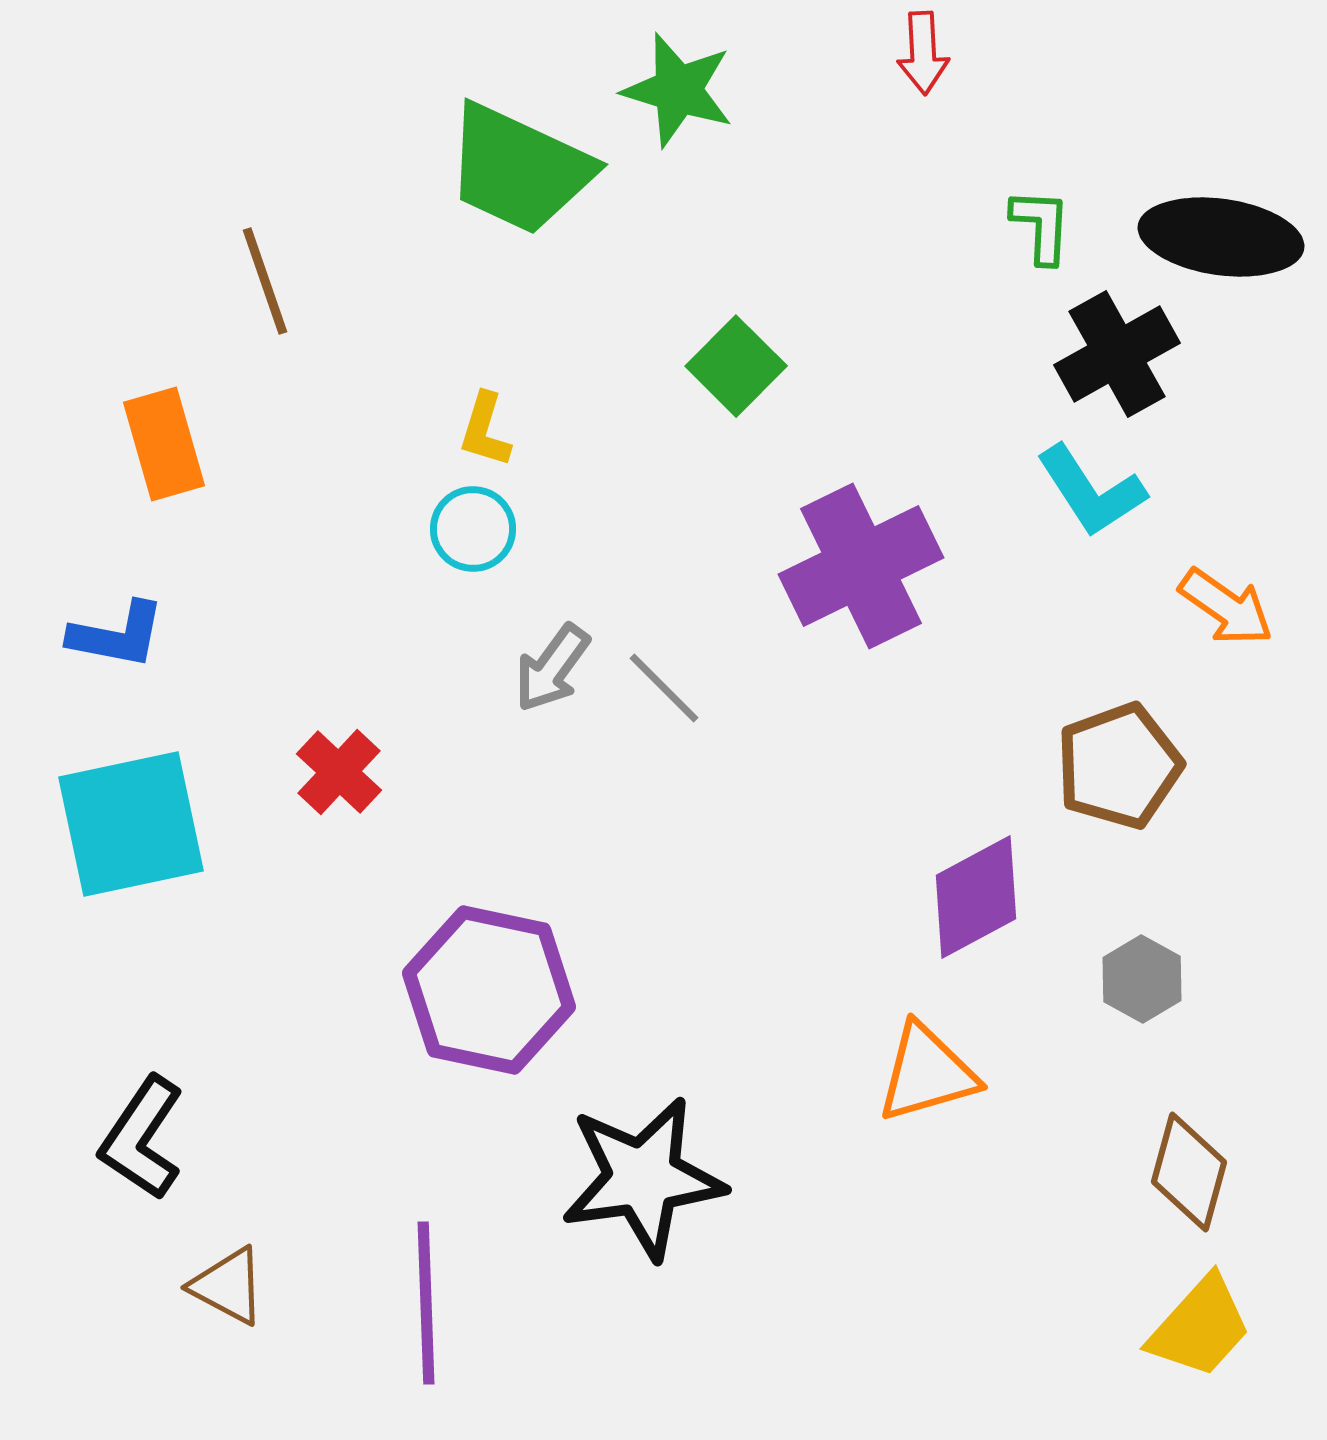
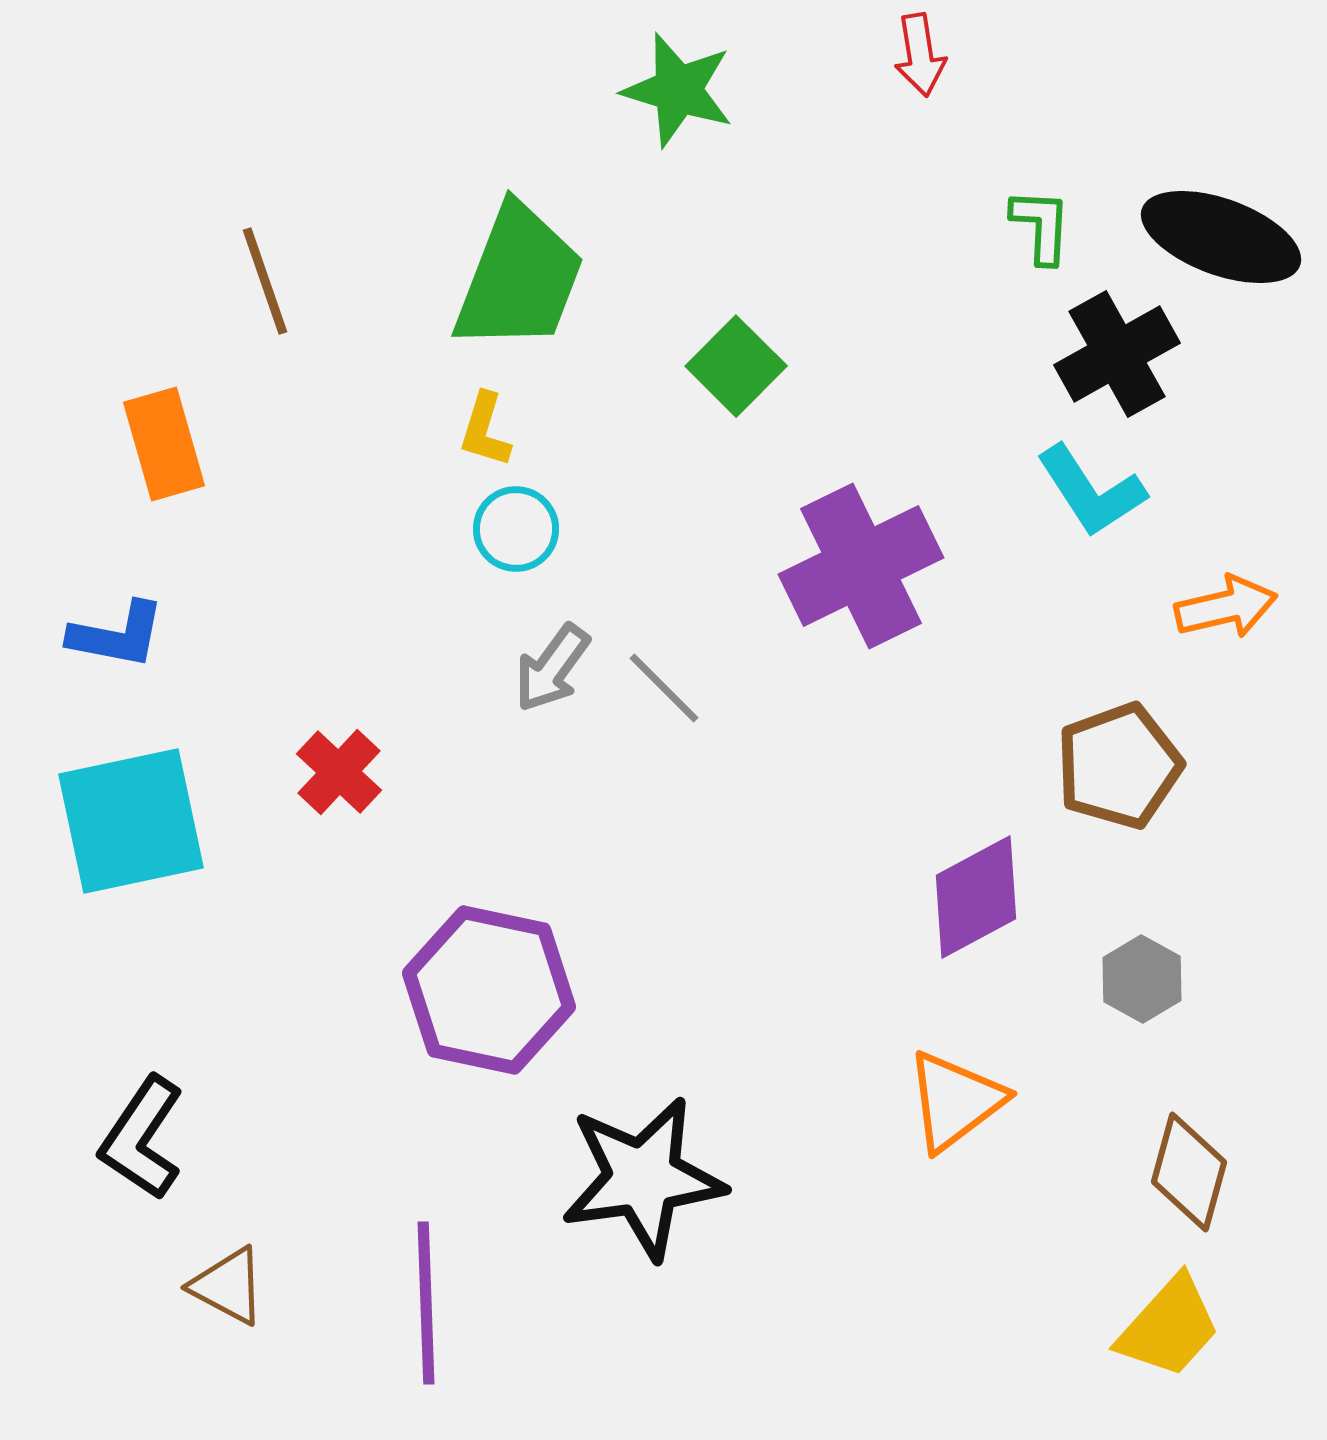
red arrow: moved 3 px left, 2 px down; rotated 6 degrees counterclockwise
green trapezoid: moved 109 px down; rotated 94 degrees counterclockwise
black ellipse: rotated 12 degrees clockwise
cyan circle: moved 43 px right
orange arrow: rotated 48 degrees counterclockwise
cyan square: moved 3 px up
orange triangle: moved 28 px right, 28 px down; rotated 21 degrees counterclockwise
yellow trapezoid: moved 31 px left
